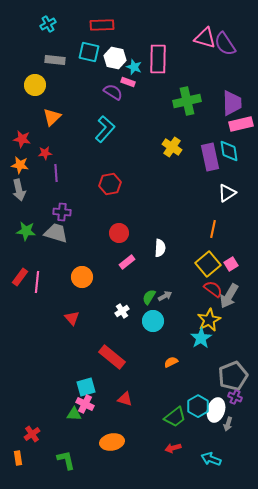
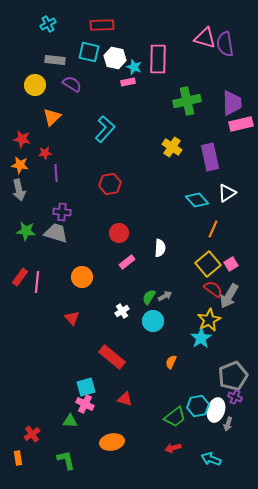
purple semicircle at (225, 44): rotated 25 degrees clockwise
pink rectangle at (128, 82): rotated 32 degrees counterclockwise
purple semicircle at (113, 92): moved 41 px left, 8 px up
cyan diamond at (229, 151): moved 32 px left, 49 px down; rotated 35 degrees counterclockwise
orange line at (213, 229): rotated 12 degrees clockwise
orange semicircle at (171, 362): rotated 40 degrees counterclockwise
cyan hexagon at (198, 406): rotated 20 degrees clockwise
green triangle at (74, 414): moved 4 px left, 7 px down
